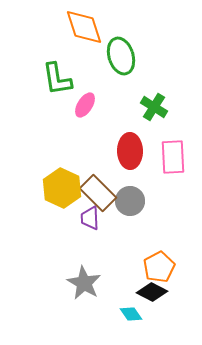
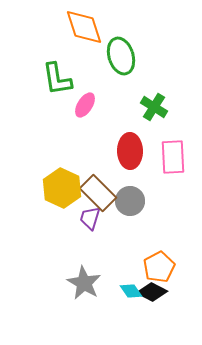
purple trapezoid: rotated 20 degrees clockwise
cyan diamond: moved 23 px up
